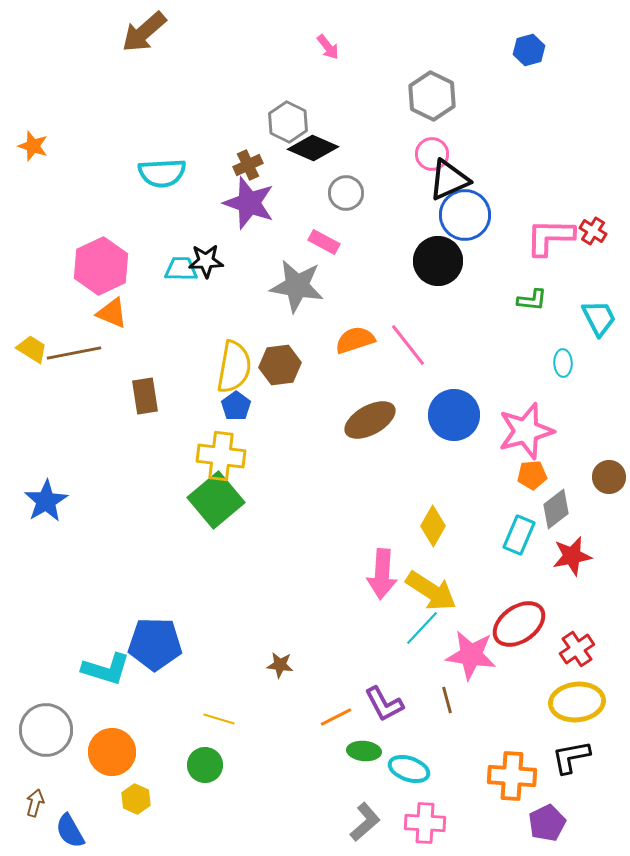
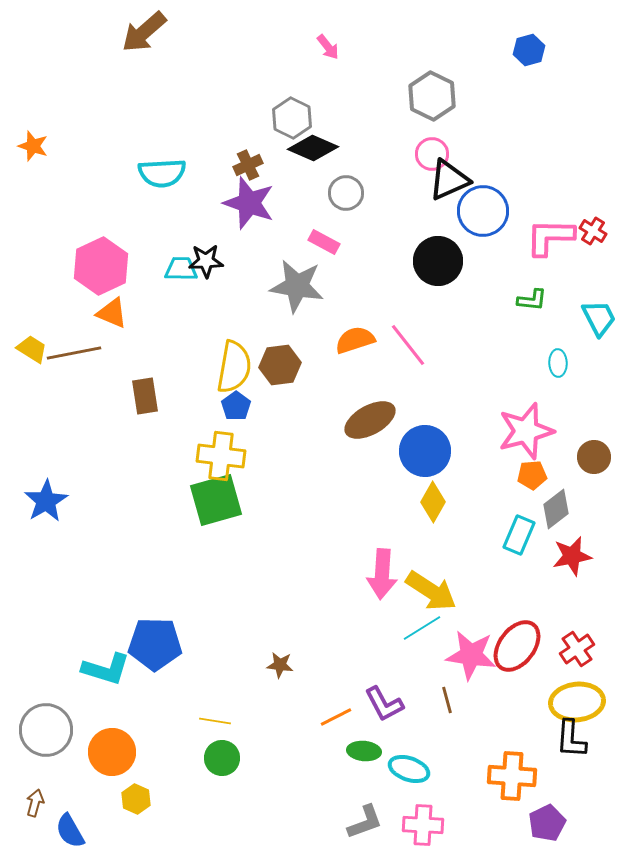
gray hexagon at (288, 122): moved 4 px right, 4 px up
blue circle at (465, 215): moved 18 px right, 4 px up
cyan ellipse at (563, 363): moved 5 px left
blue circle at (454, 415): moved 29 px left, 36 px down
brown circle at (609, 477): moved 15 px left, 20 px up
green square at (216, 500): rotated 24 degrees clockwise
yellow diamond at (433, 526): moved 24 px up
red ellipse at (519, 624): moved 2 px left, 22 px down; rotated 18 degrees counterclockwise
cyan line at (422, 628): rotated 15 degrees clockwise
yellow line at (219, 719): moved 4 px left, 2 px down; rotated 8 degrees counterclockwise
black L-shape at (571, 757): moved 18 px up; rotated 75 degrees counterclockwise
green circle at (205, 765): moved 17 px right, 7 px up
gray L-shape at (365, 822): rotated 21 degrees clockwise
pink cross at (425, 823): moved 2 px left, 2 px down
